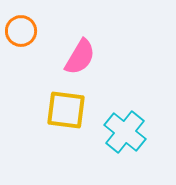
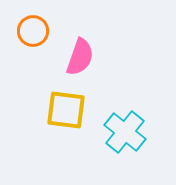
orange circle: moved 12 px right
pink semicircle: rotated 12 degrees counterclockwise
